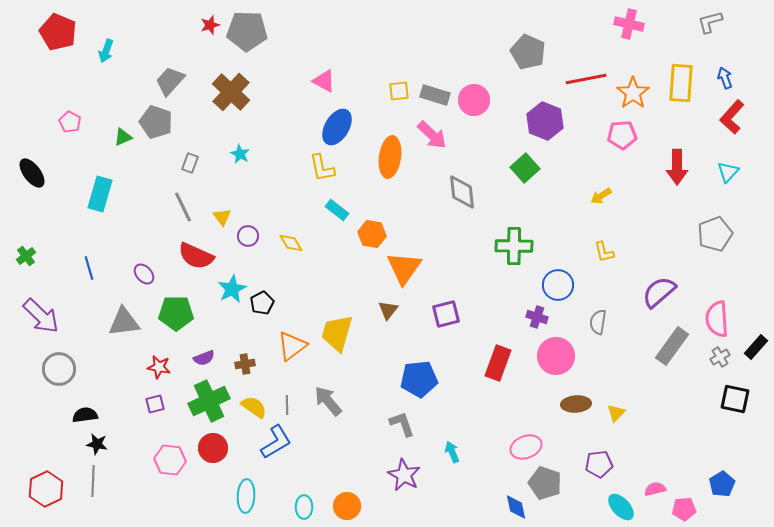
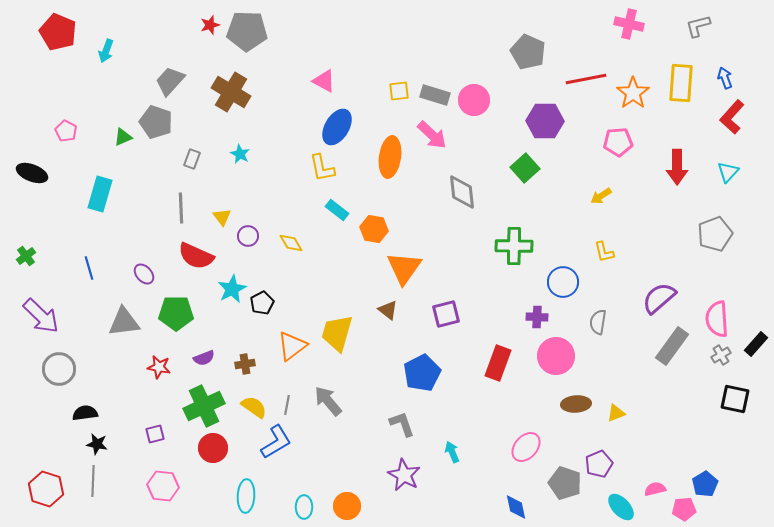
gray L-shape at (710, 22): moved 12 px left, 4 px down
brown cross at (231, 92): rotated 12 degrees counterclockwise
purple hexagon at (545, 121): rotated 21 degrees counterclockwise
pink pentagon at (70, 122): moved 4 px left, 9 px down
pink pentagon at (622, 135): moved 4 px left, 7 px down
gray rectangle at (190, 163): moved 2 px right, 4 px up
black ellipse at (32, 173): rotated 32 degrees counterclockwise
gray line at (183, 207): moved 2 px left, 1 px down; rotated 24 degrees clockwise
orange hexagon at (372, 234): moved 2 px right, 5 px up
blue circle at (558, 285): moved 5 px right, 3 px up
purple semicircle at (659, 292): moved 6 px down
brown triangle at (388, 310): rotated 30 degrees counterclockwise
purple cross at (537, 317): rotated 15 degrees counterclockwise
black rectangle at (756, 347): moved 3 px up
gray cross at (720, 357): moved 1 px right, 2 px up
blue pentagon at (419, 379): moved 3 px right, 6 px up; rotated 21 degrees counterclockwise
green cross at (209, 401): moved 5 px left, 5 px down
purple square at (155, 404): moved 30 px down
gray line at (287, 405): rotated 12 degrees clockwise
yellow triangle at (616, 413): rotated 24 degrees clockwise
black semicircle at (85, 415): moved 2 px up
pink ellipse at (526, 447): rotated 28 degrees counterclockwise
pink hexagon at (170, 460): moved 7 px left, 26 px down
purple pentagon at (599, 464): rotated 16 degrees counterclockwise
gray pentagon at (545, 483): moved 20 px right
blue pentagon at (722, 484): moved 17 px left
red hexagon at (46, 489): rotated 16 degrees counterclockwise
